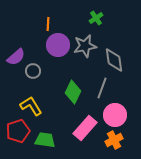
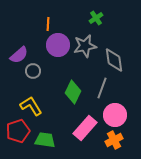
purple semicircle: moved 3 px right, 2 px up
